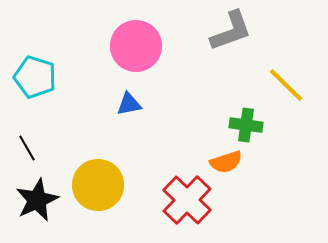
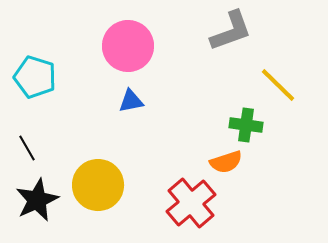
pink circle: moved 8 px left
yellow line: moved 8 px left
blue triangle: moved 2 px right, 3 px up
red cross: moved 4 px right, 3 px down; rotated 6 degrees clockwise
